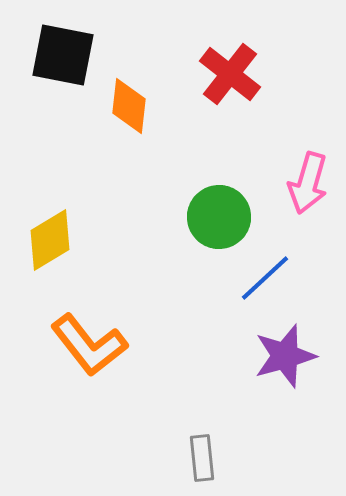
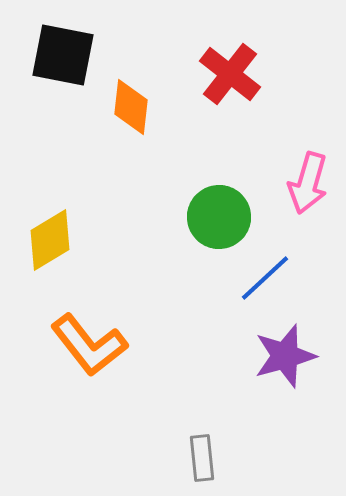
orange diamond: moved 2 px right, 1 px down
